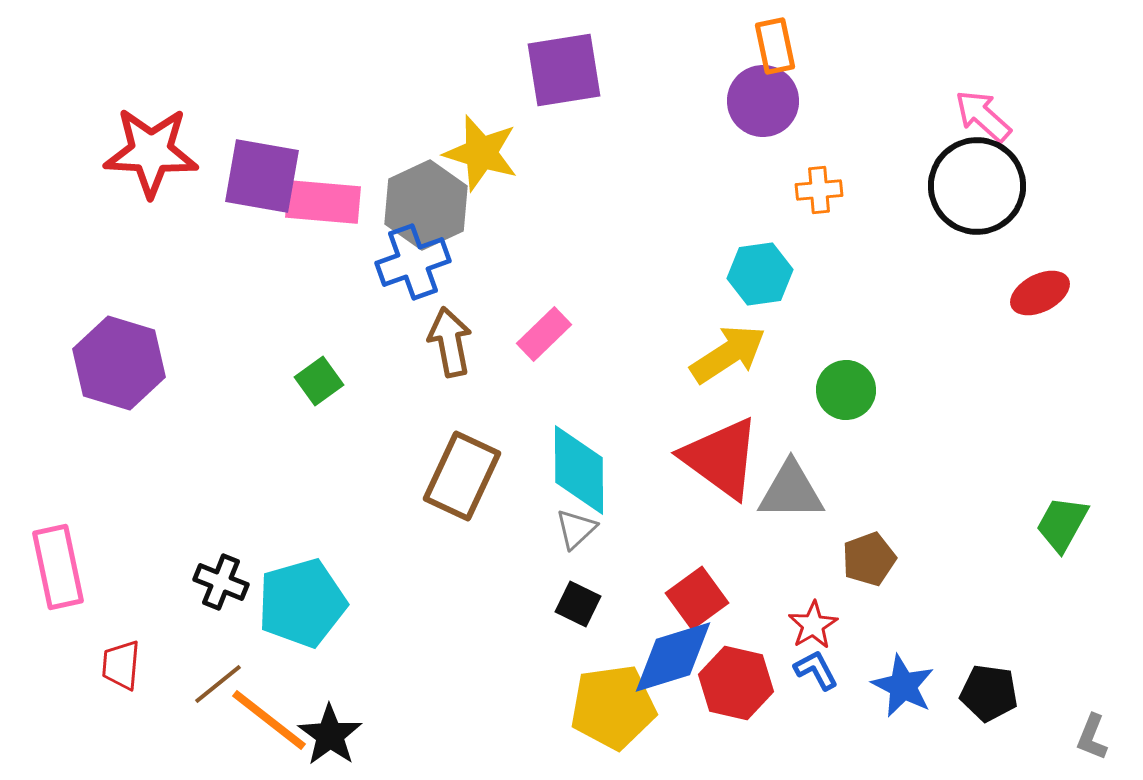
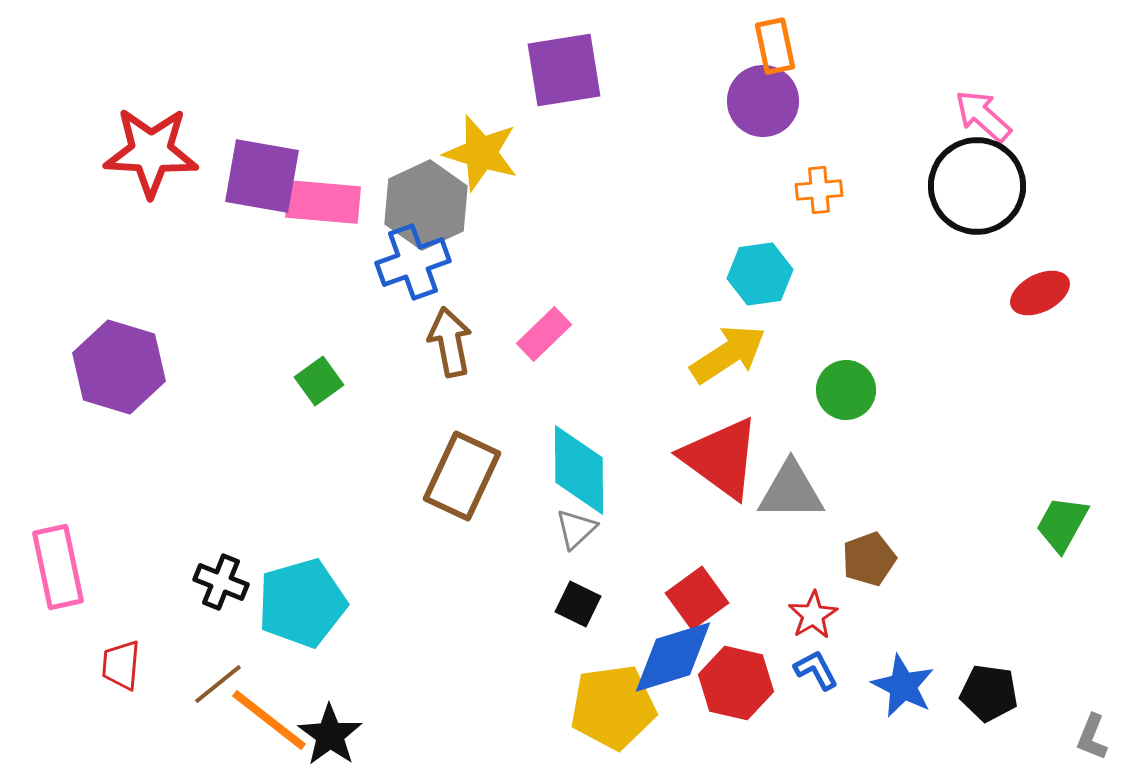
purple hexagon at (119, 363): moved 4 px down
red star at (813, 625): moved 10 px up
